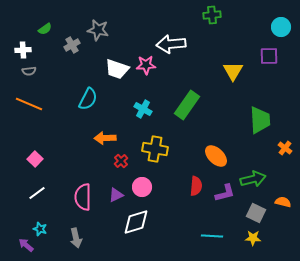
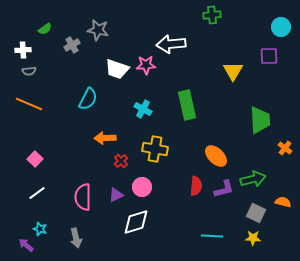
green rectangle: rotated 48 degrees counterclockwise
purple L-shape: moved 1 px left, 4 px up
